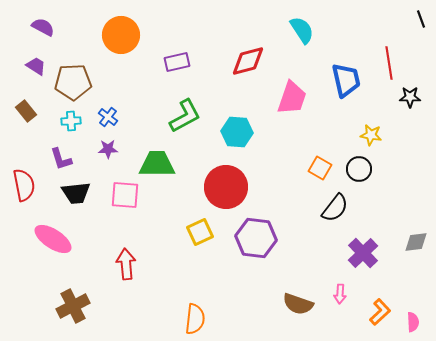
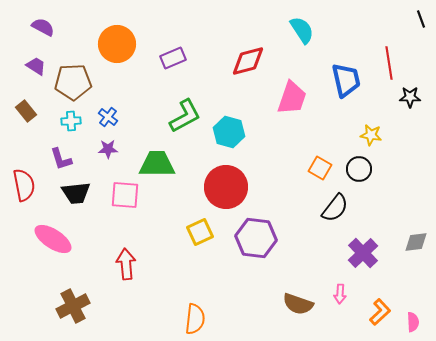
orange circle: moved 4 px left, 9 px down
purple rectangle: moved 4 px left, 4 px up; rotated 10 degrees counterclockwise
cyan hexagon: moved 8 px left; rotated 12 degrees clockwise
